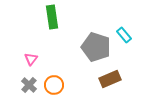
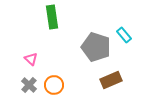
pink triangle: rotated 24 degrees counterclockwise
brown rectangle: moved 1 px right, 1 px down
